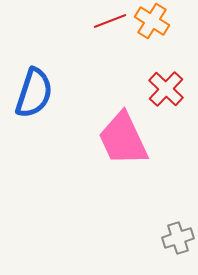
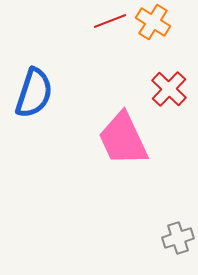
orange cross: moved 1 px right, 1 px down
red cross: moved 3 px right
